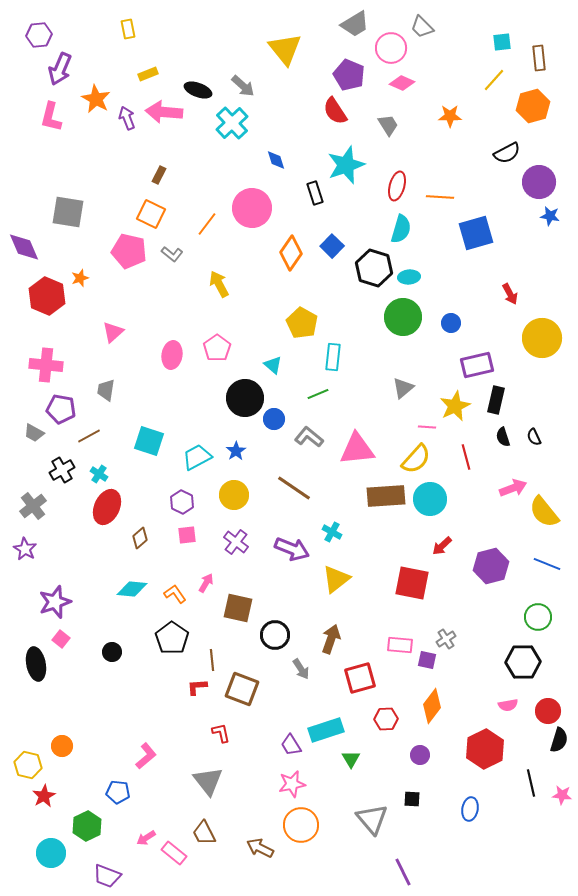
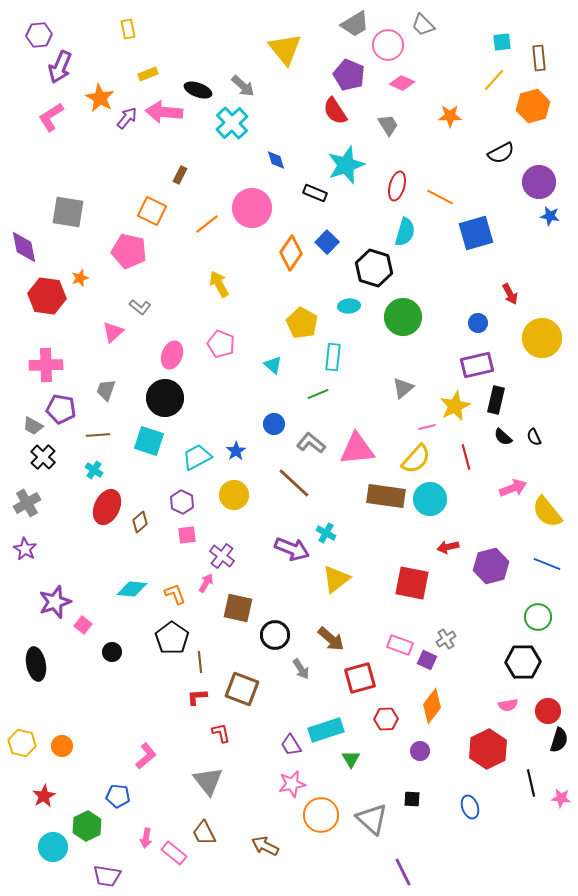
gray trapezoid at (422, 27): moved 1 px right, 2 px up
pink circle at (391, 48): moved 3 px left, 3 px up
purple arrow at (60, 69): moved 2 px up
orange star at (96, 99): moved 4 px right, 1 px up
pink L-shape at (51, 117): rotated 44 degrees clockwise
purple arrow at (127, 118): rotated 60 degrees clockwise
black semicircle at (507, 153): moved 6 px left
brown rectangle at (159, 175): moved 21 px right
black rectangle at (315, 193): rotated 50 degrees counterclockwise
orange line at (440, 197): rotated 24 degrees clockwise
orange square at (151, 214): moved 1 px right, 3 px up
orange line at (207, 224): rotated 15 degrees clockwise
cyan semicircle at (401, 229): moved 4 px right, 3 px down
blue square at (332, 246): moved 5 px left, 4 px up
purple diamond at (24, 247): rotated 12 degrees clockwise
gray L-shape at (172, 254): moved 32 px left, 53 px down
cyan ellipse at (409, 277): moved 60 px left, 29 px down
red hexagon at (47, 296): rotated 15 degrees counterclockwise
blue circle at (451, 323): moved 27 px right
pink pentagon at (217, 348): moved 4 px right, 4 px up; rotated 16 degrees counterclockwise
pink ellipse at (172, 355): rotated 12 degrees clockwise
pink cross at (46, 365): rotated 8 degrees counterclockwise
gray trapezoid at (106, 390): rotated 10 degrees clockwise
black circle at (245, 398): moved 80 px left
blue circle at (274, 419): moved 5 px down
pink line at (427, 427): rotated 18 degrees counterclockwise
gray trapezoid at (34, 433): moved 1 px left, 7 px up
brown line at (89, 436): moved 9 px right, 1 px up; rotated 25 degrees clockwise
gray L-shape at (309, 437): moved 2 px right, 6 px down
black semicircle at (503, 437): rotated 30 degrees counterclockwise
black cross at (62, 470): moved 19 px left, 13 px up; rotated 15 degrees counterclockwise
cyan cross at (99, 474): moved 5 px left, 4 px up
brown line at (294, 488): moved 5 px up; rotated 9 degrees clockwise
brown rectangle at (386, 496): rotated 12 degrees clockwise
gray cross at (33, 506): moved 6 px left, 3 px up; rotated 8 degrees clockwise
yellow semicircle at (544, 512): moved 3 px right
cyan cross at (332, 532): moved 6 px left, 1 px down
brown diamond at (140, 538): moved 16 px up
purple cross at (236, 542): moved 14 px left, 14 px down
red arrow at (442, 546): moved 6 px right, 1 px down; rotated 30 degrees clockwise
orange L-shape at (175, 594): rotated 15 degrees clockwise
pink square at (61, 639): moved 22 px right, 14 px up
brown arrow at (331, 639): rotated 112 degrees clockwise
pink rectangle at (400, 645): rotated 15 degrees clockwise
brown line at (212, 660): moved 12 px left, 2 px down
purple square at (427, 660): rotated 12 degrees clockwise
red L-shape at (197, 687): moved 10 px down
red hexagon at (485, 749): moved 3 px right
purple circle at (420, 755): moved 4 px up
yellow hexagon at (28, 765): moved 6 px left, 22 px up
blue pentagon at (118, 792): moved 4 px down
pink star at (562, 795): moved 1 px left, 3 px down
blue ellipse at (470, 809): moved 2 px up; rotated 30 degrees counterclockwise
gray triangle at (372, 819): rotated 8 degrees counterclockwise
orange circle at (301, 825): moved 20 px right, 10 px up
pink arrow at (146, 838): rotated 48 degrees counterclockwise
brown arrow at (260, 848): moved 5 px right, 2 px up
cyan circle at (51, 853): moved 2 px right, 6 px up
purple trapezoid at (107, 876): rotated 12 degrees counterclockwise
